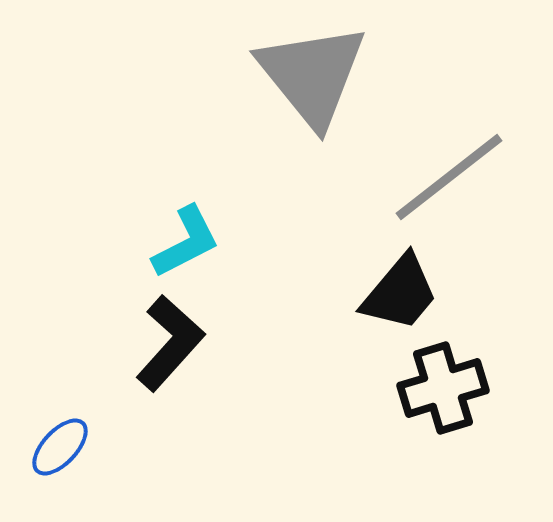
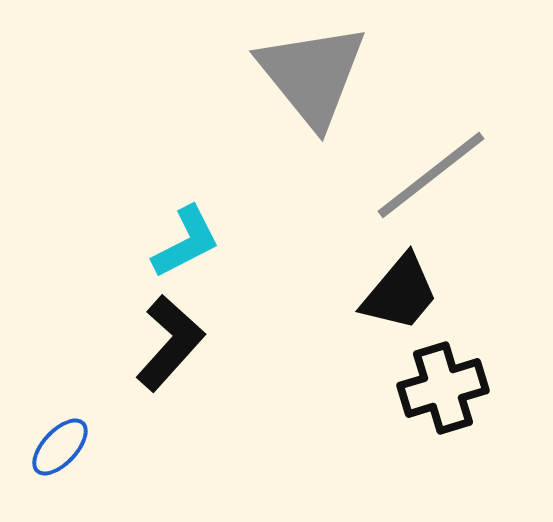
gray line: moved 18 px left, 2 px up
